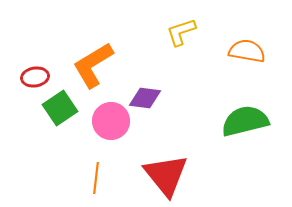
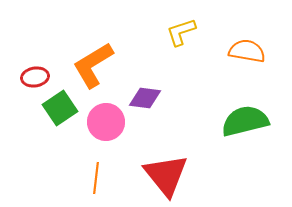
pink circle: moved 5 px left, 1 px down
